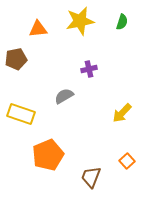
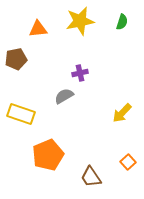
purple cross: moved 9 px left, 4 px down
orange square: moved 1 px right, 1 px down
brown trapezoid: rotated 55 degrees counterclockwise
